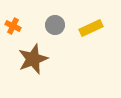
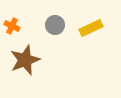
orange cross: moved 1 px left
brown star: moved 8 px left, 1 px down
